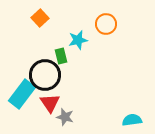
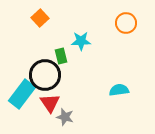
orange circle: moved 20 px right, 1 px up
cyan star: moved 3 px right, 1 px down; rotated 12 degrees clockwise
cyan semicircle: moved 13 px left, 30 px up
